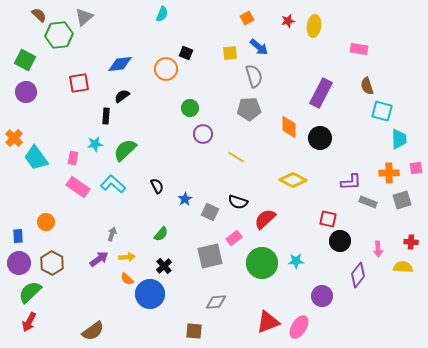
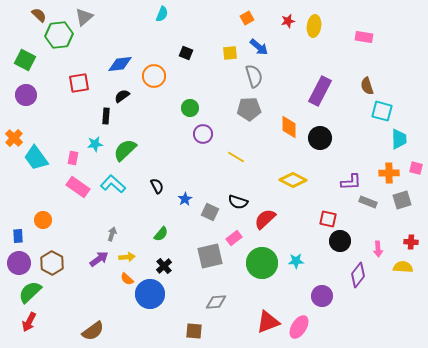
pink rectangle at (359, 49): moved 5 px right, 12 px up
orange circle at (166, 69): moved 12 px left, 7 px down
purple circle at (26, 92): moved 3 px down
purple rectangle at (321, 93): moved 1 px left, 2 px up
pink square at (416, 168): rotated 24 degrees clockwise
orange circle at (46, 222): moved 3 px left, 2 px up
